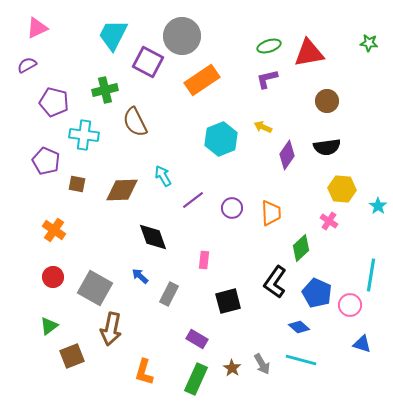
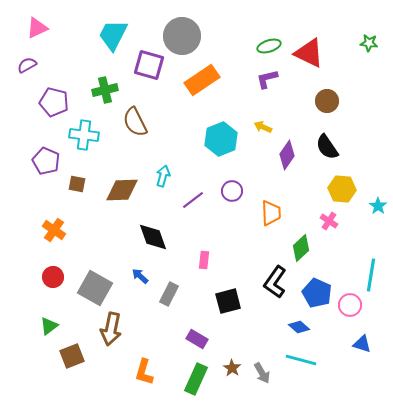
red triangle at (309, 53): rotated 36 degrees clockwise
purple square at (148, 62): moved 1 px right, 3 px down; rotated 12 degrees counterclockwise
black semicircle at (327, 147): rotated 64 degrees clockwise
cyan arrow at (163, 176): rotated 45 degrees clockwise
purple circle at (232, 208): moved 17 px up
gray arrow at (262, 364): moved 9 px down
